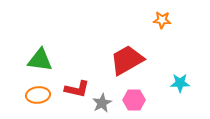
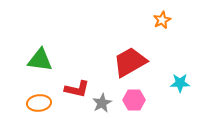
orange star: rotated 30 degrees counterclockwise
red trapezoid: moved 3 px right, 2 px down
orange ellipse: moved 1 px right, 8 px down
